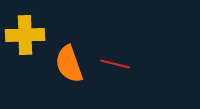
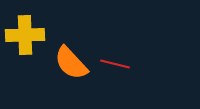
orange semicircle: moved 2 px right, 1 px up; rotated 24 degrees counterclockwise
